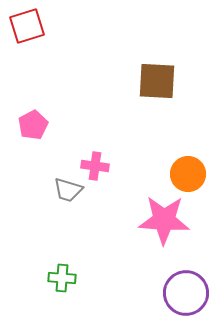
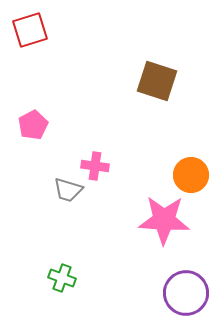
red square: moved 3 px right, 4 px down
brown square: rotated 15 degrees clockwise
orange circle: moved 3 px right, 1 px down
green cross: rotated 16 degrees clockwise
